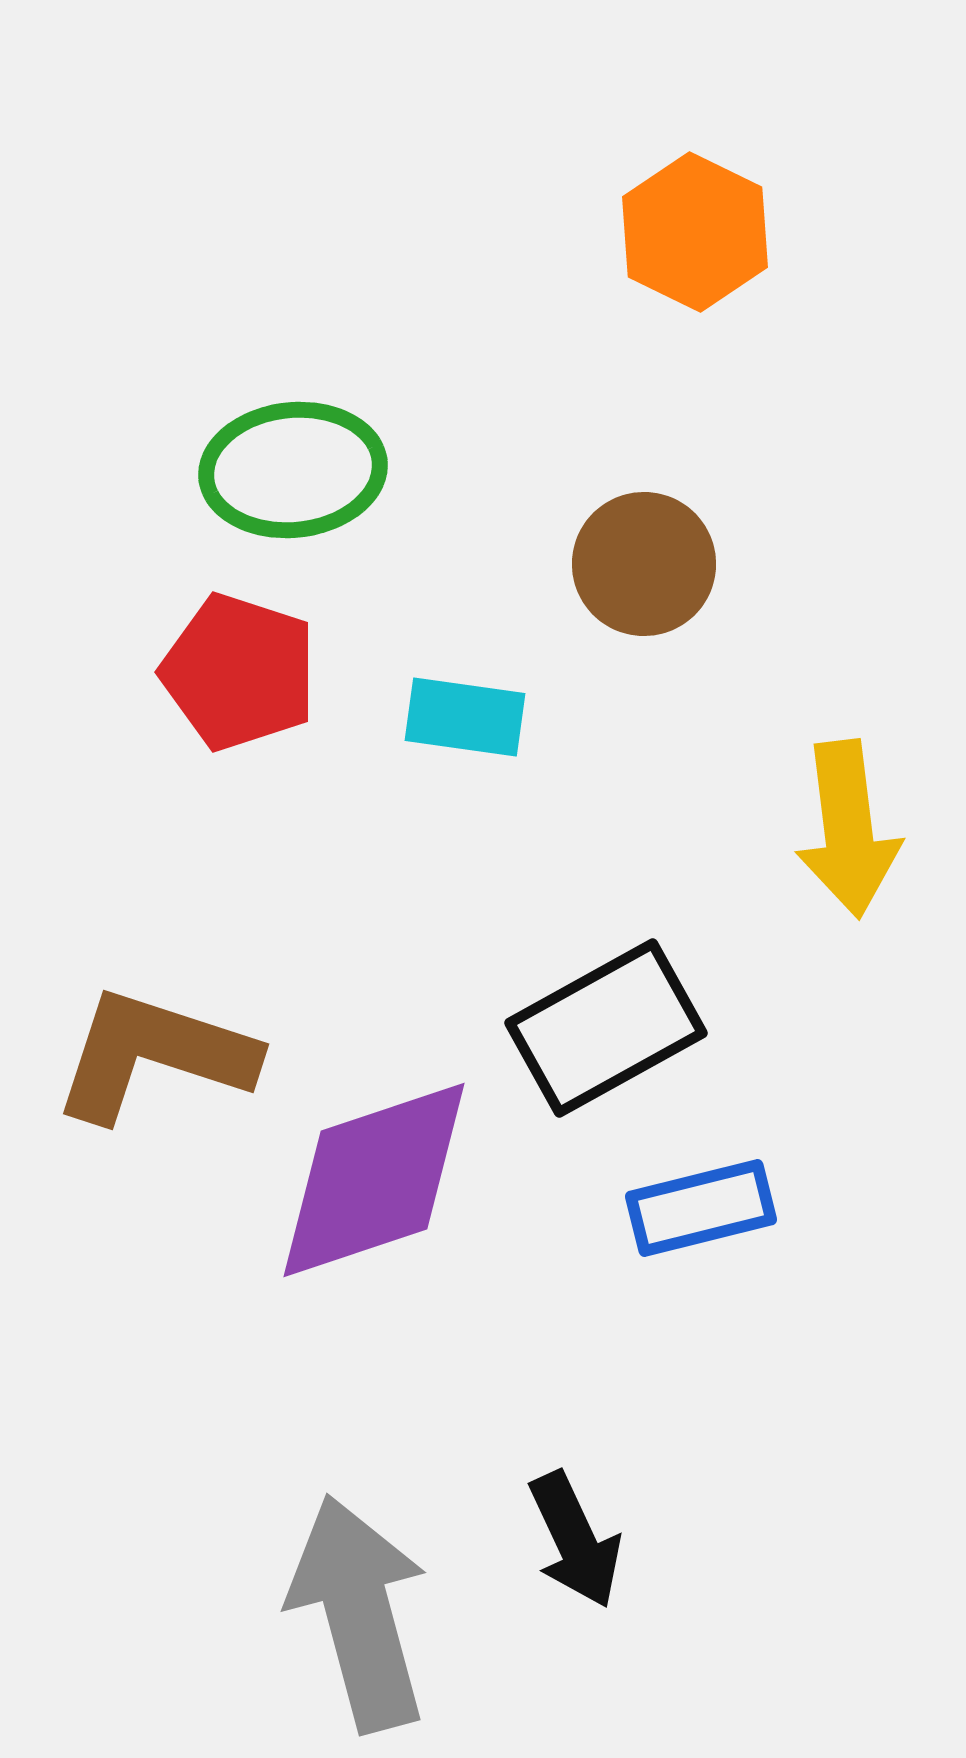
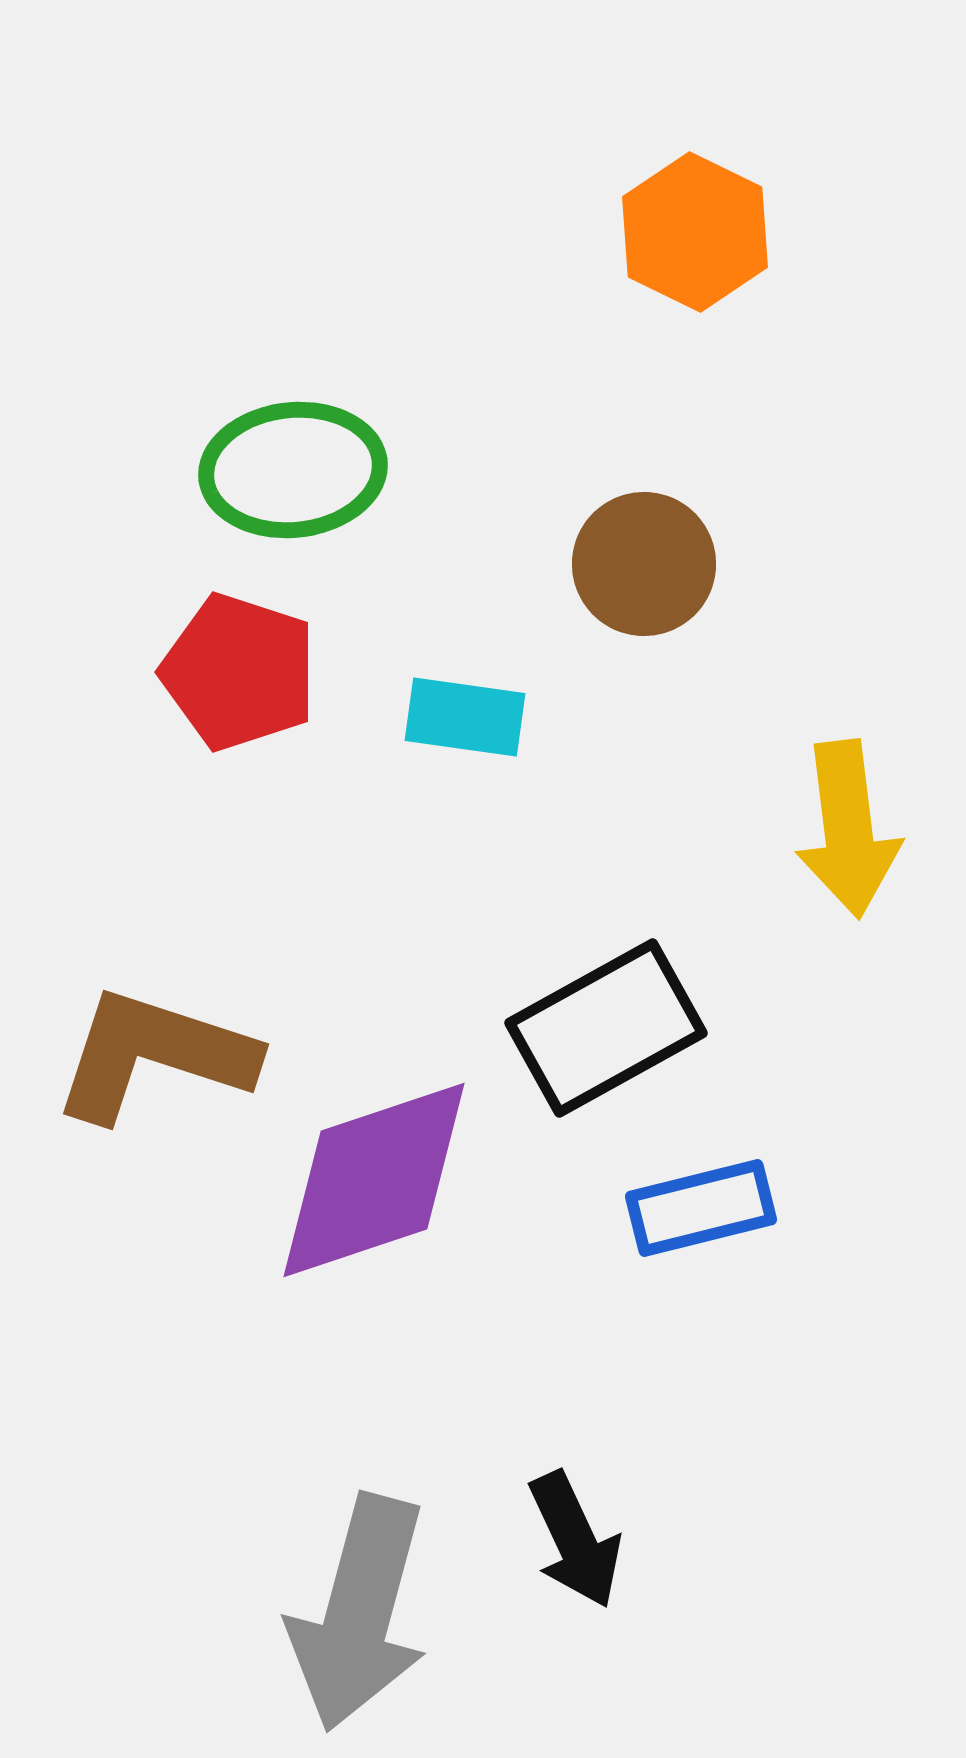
gray arrow: rotated 150 degrees counterclockwise
